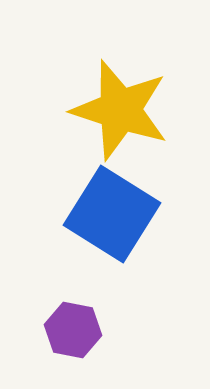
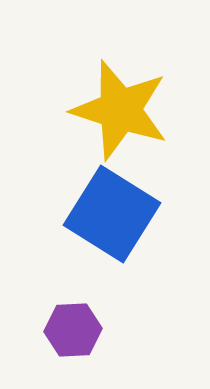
purple hexagon: rotated 14 degrees counterclockwise
